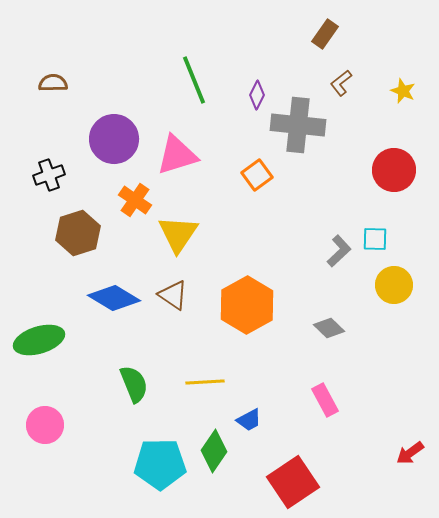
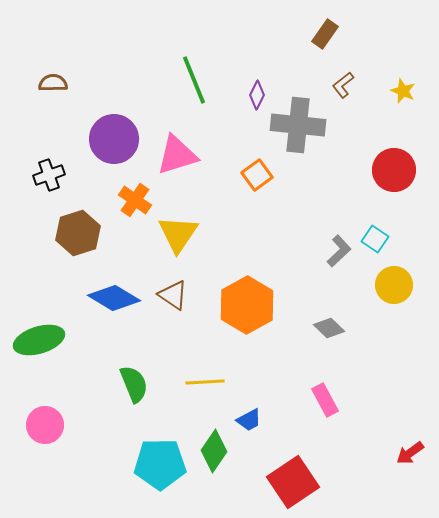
brown L-shape: moved 2 px right, 2 px down
cyan square: rotated 32 degrees clockwise
